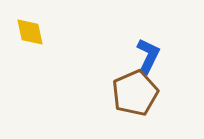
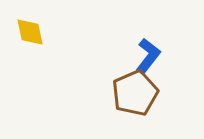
blue L-shape: rotated 12 degrees clockwise
